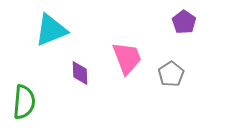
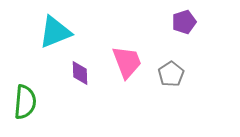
purple pentagon: rotated 20 degrees clockwise
cyan triangle: moved 4 px right, 2 px down
pink trapezoid: moved 4 px down
green semicircle: moved 1 px right
